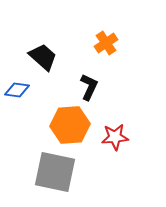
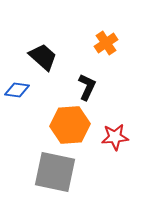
black L-shape: moved 2 px left
